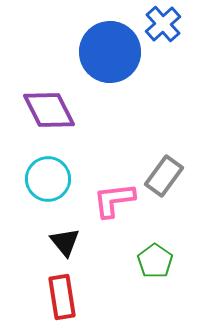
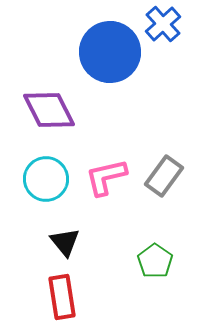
cyan circle: moved 2 px left
pink L-shape: moved 8 px left, 23 px up; rotated 6 degrees counterclockwise
